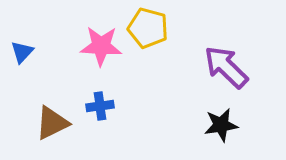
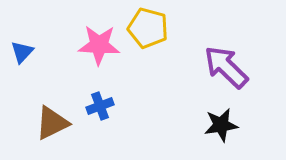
pink star: moved 2 px left, 1 px up
blue cross: rotated 12 degrees counterclockwise
